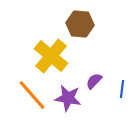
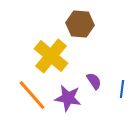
purple semicircle: rotated 102 degrees clockwise
